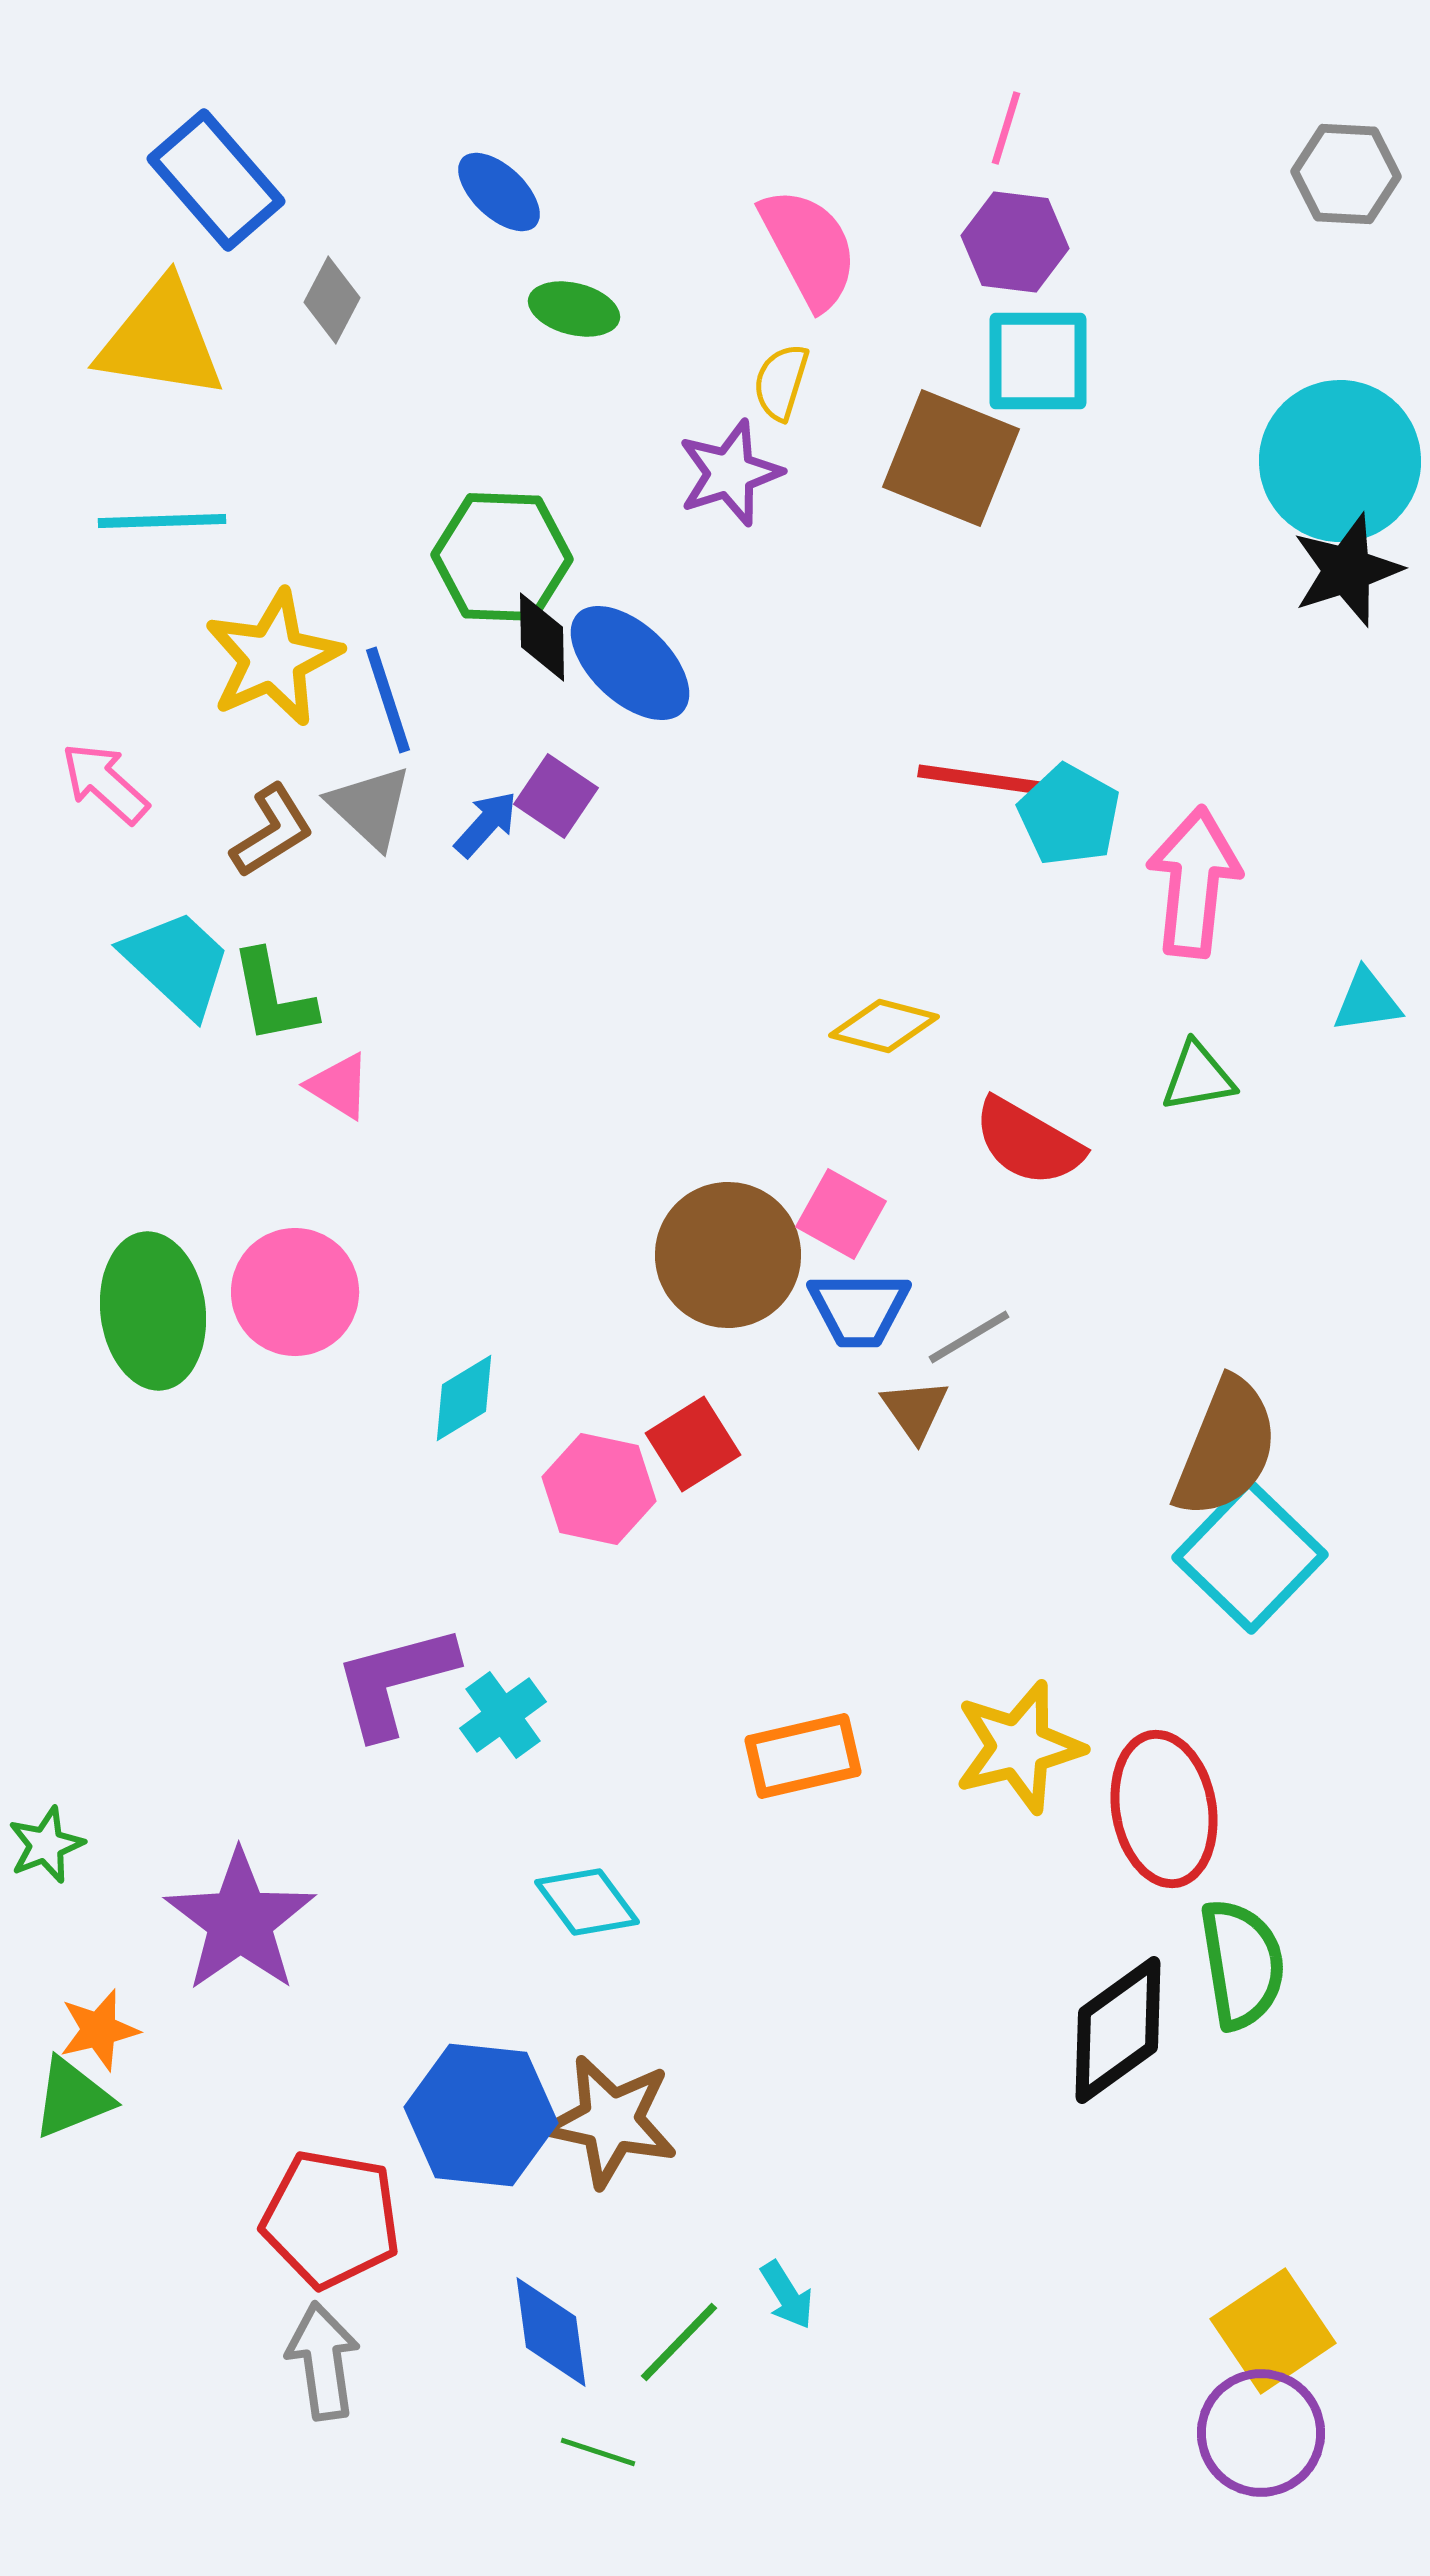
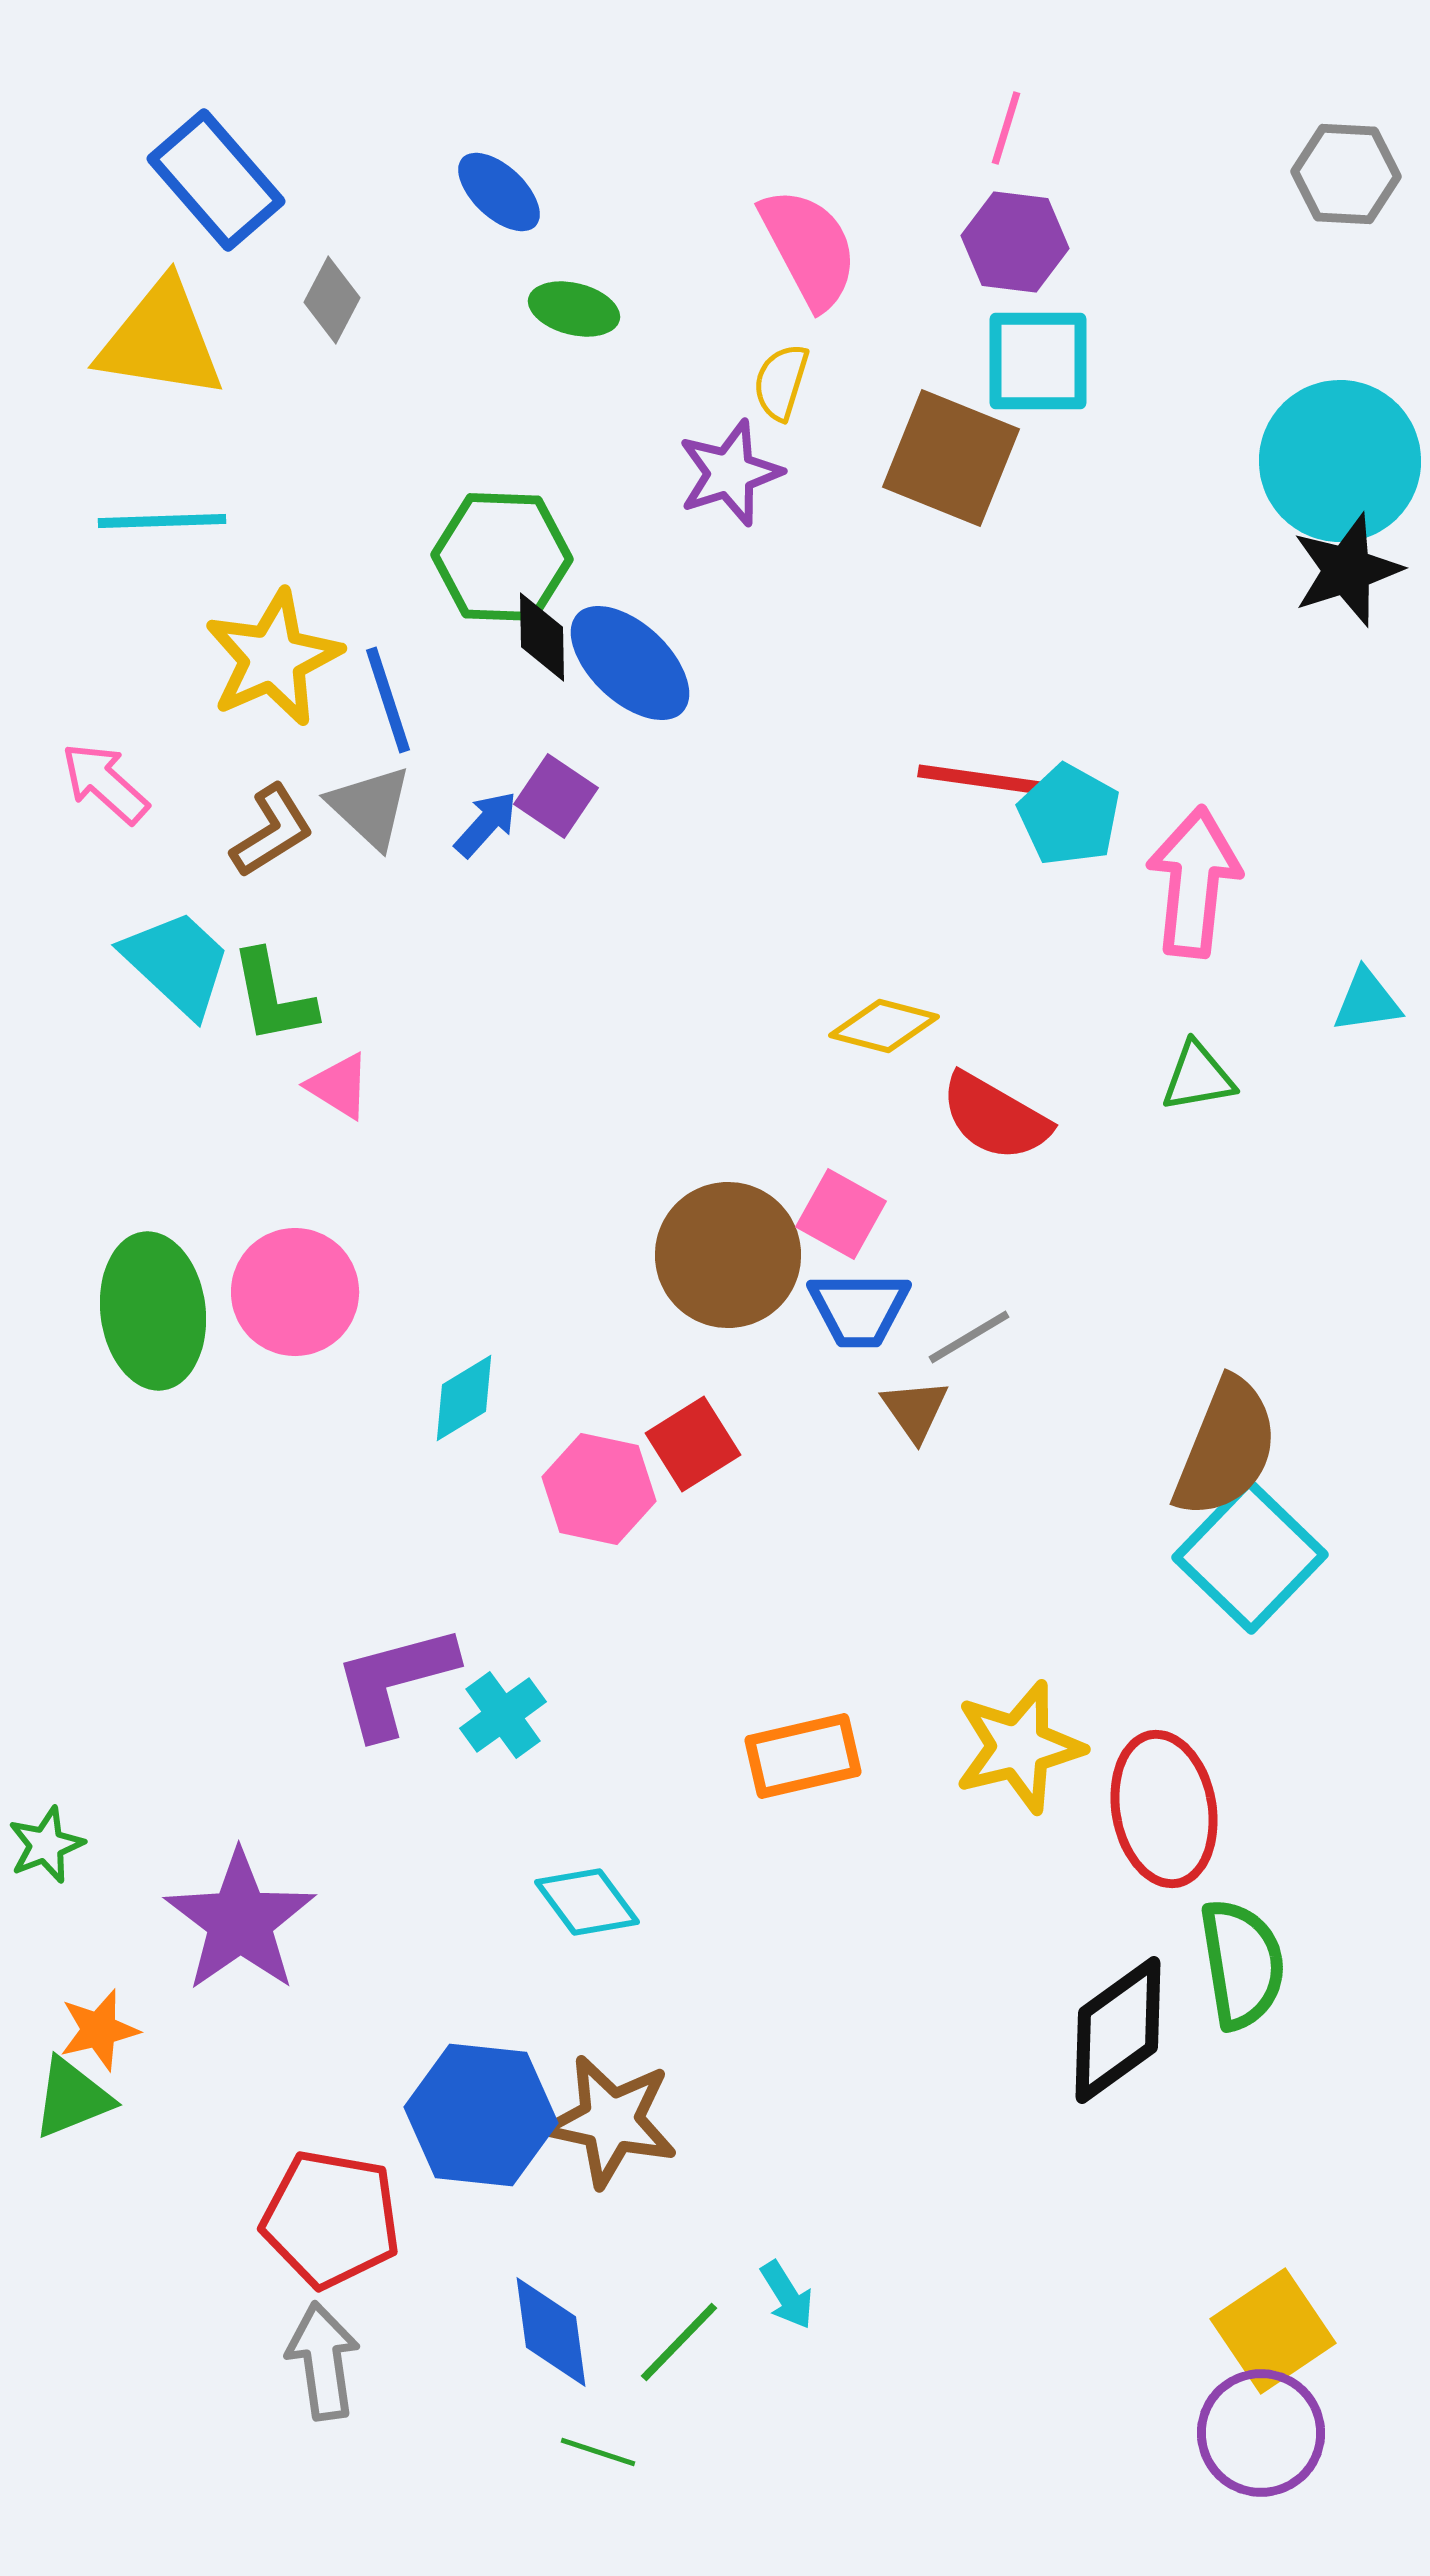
red semicircle at (1028, 1142): moved 33 px left, 25 px up
